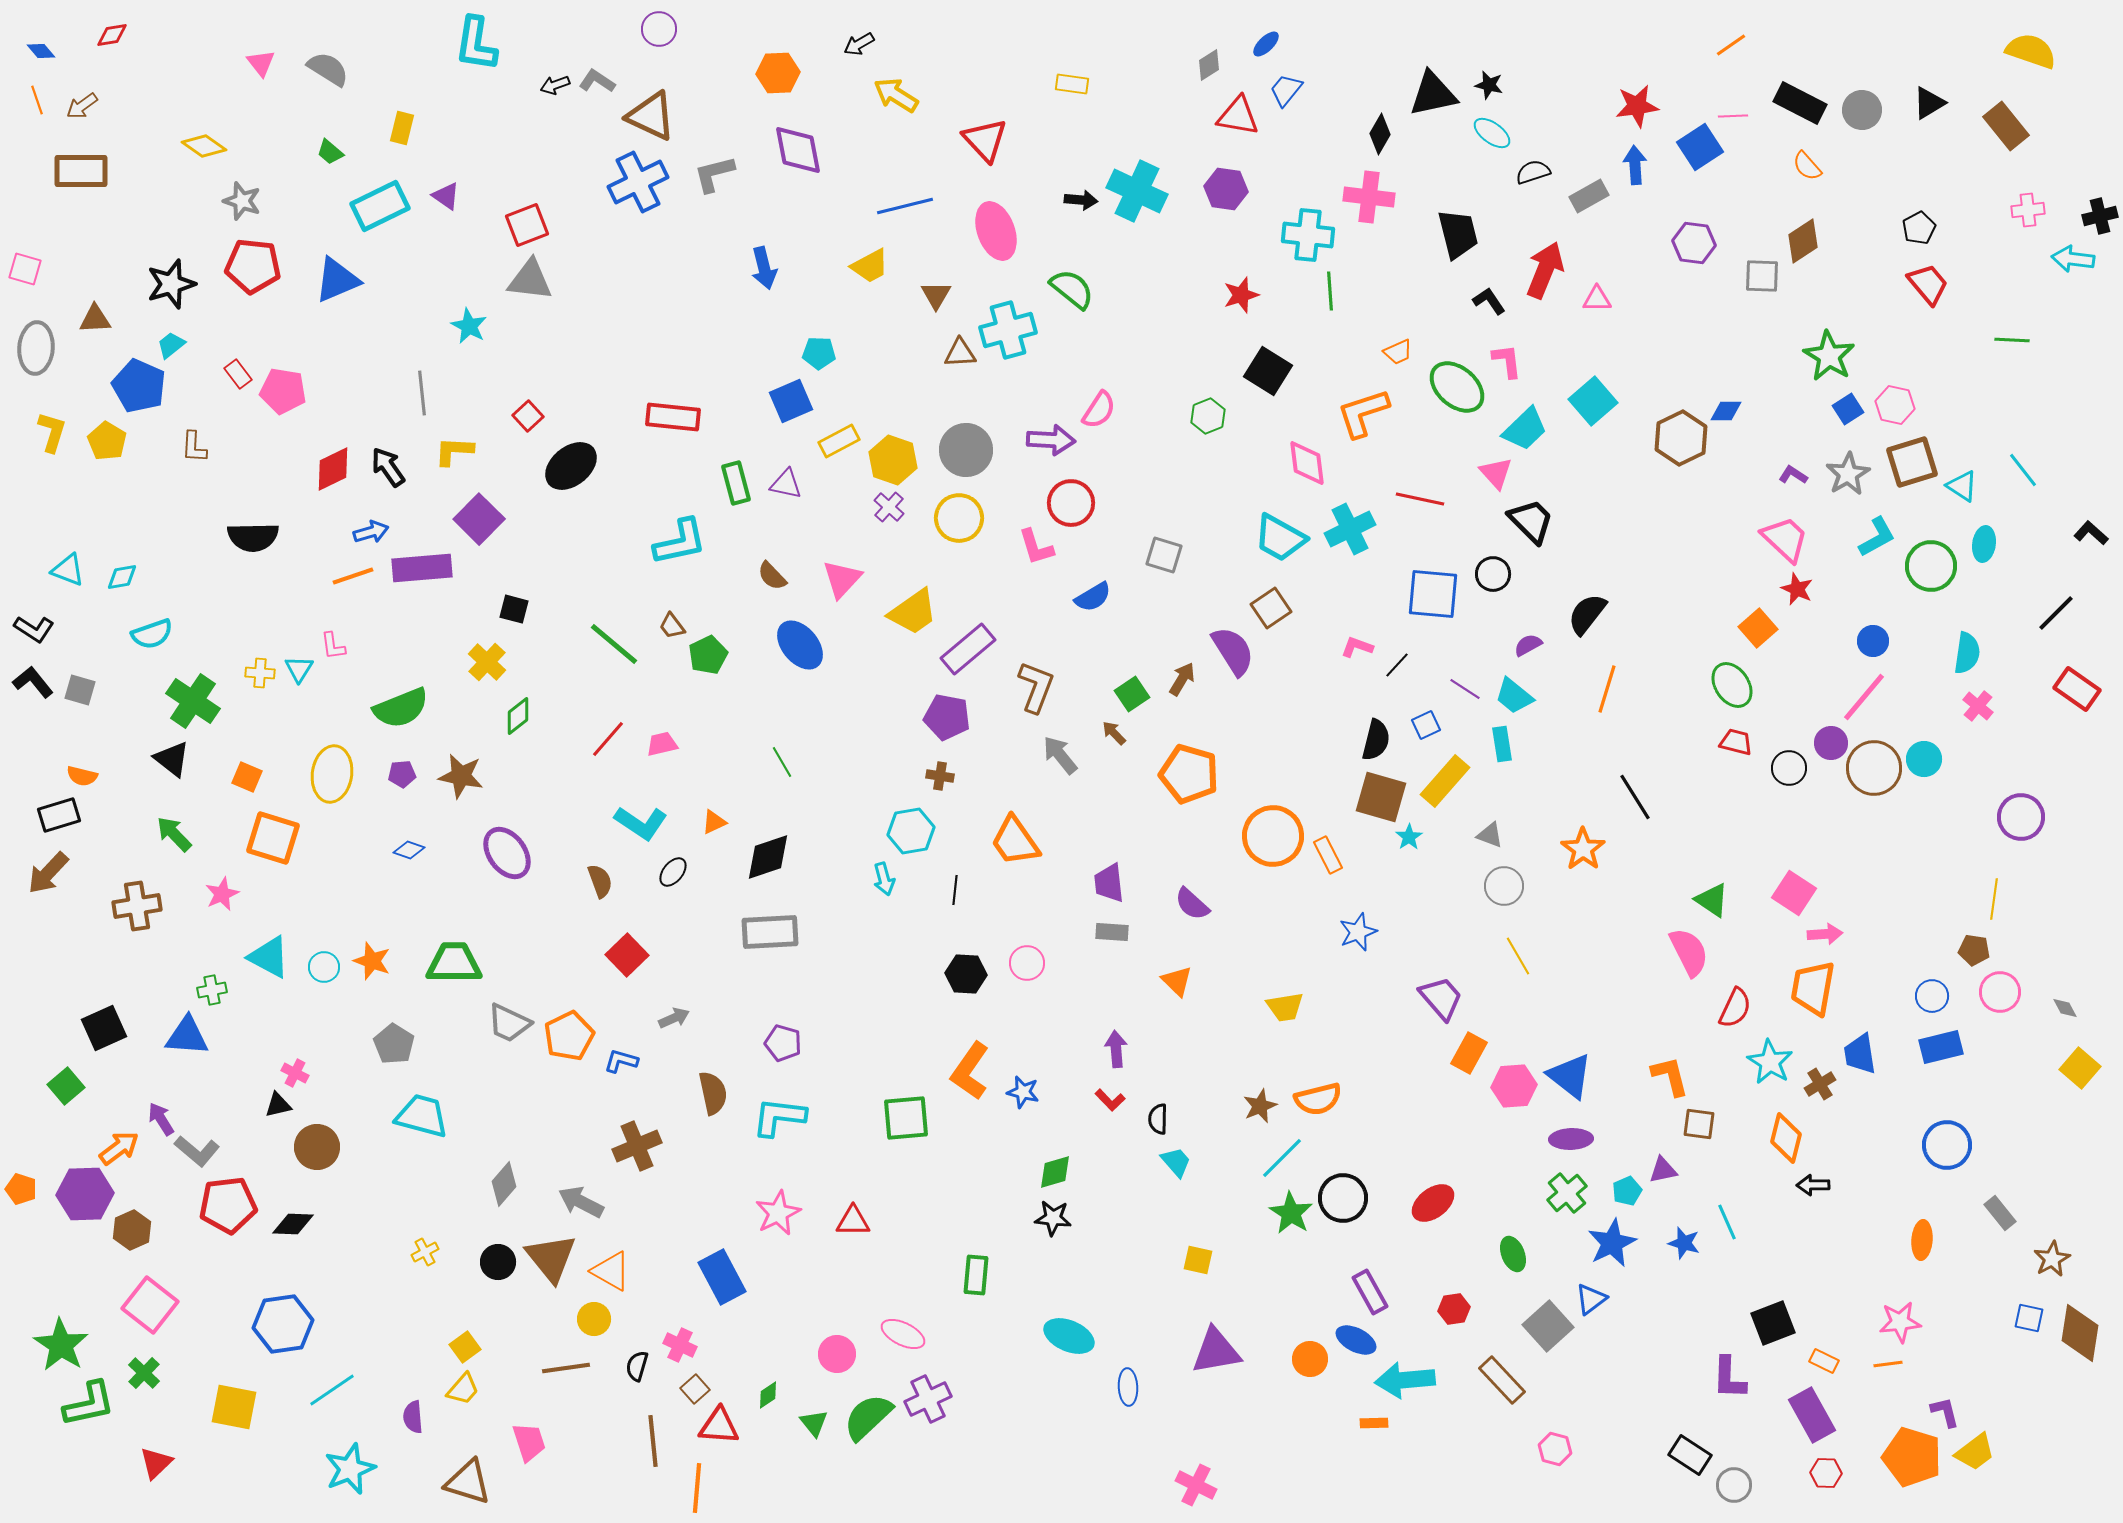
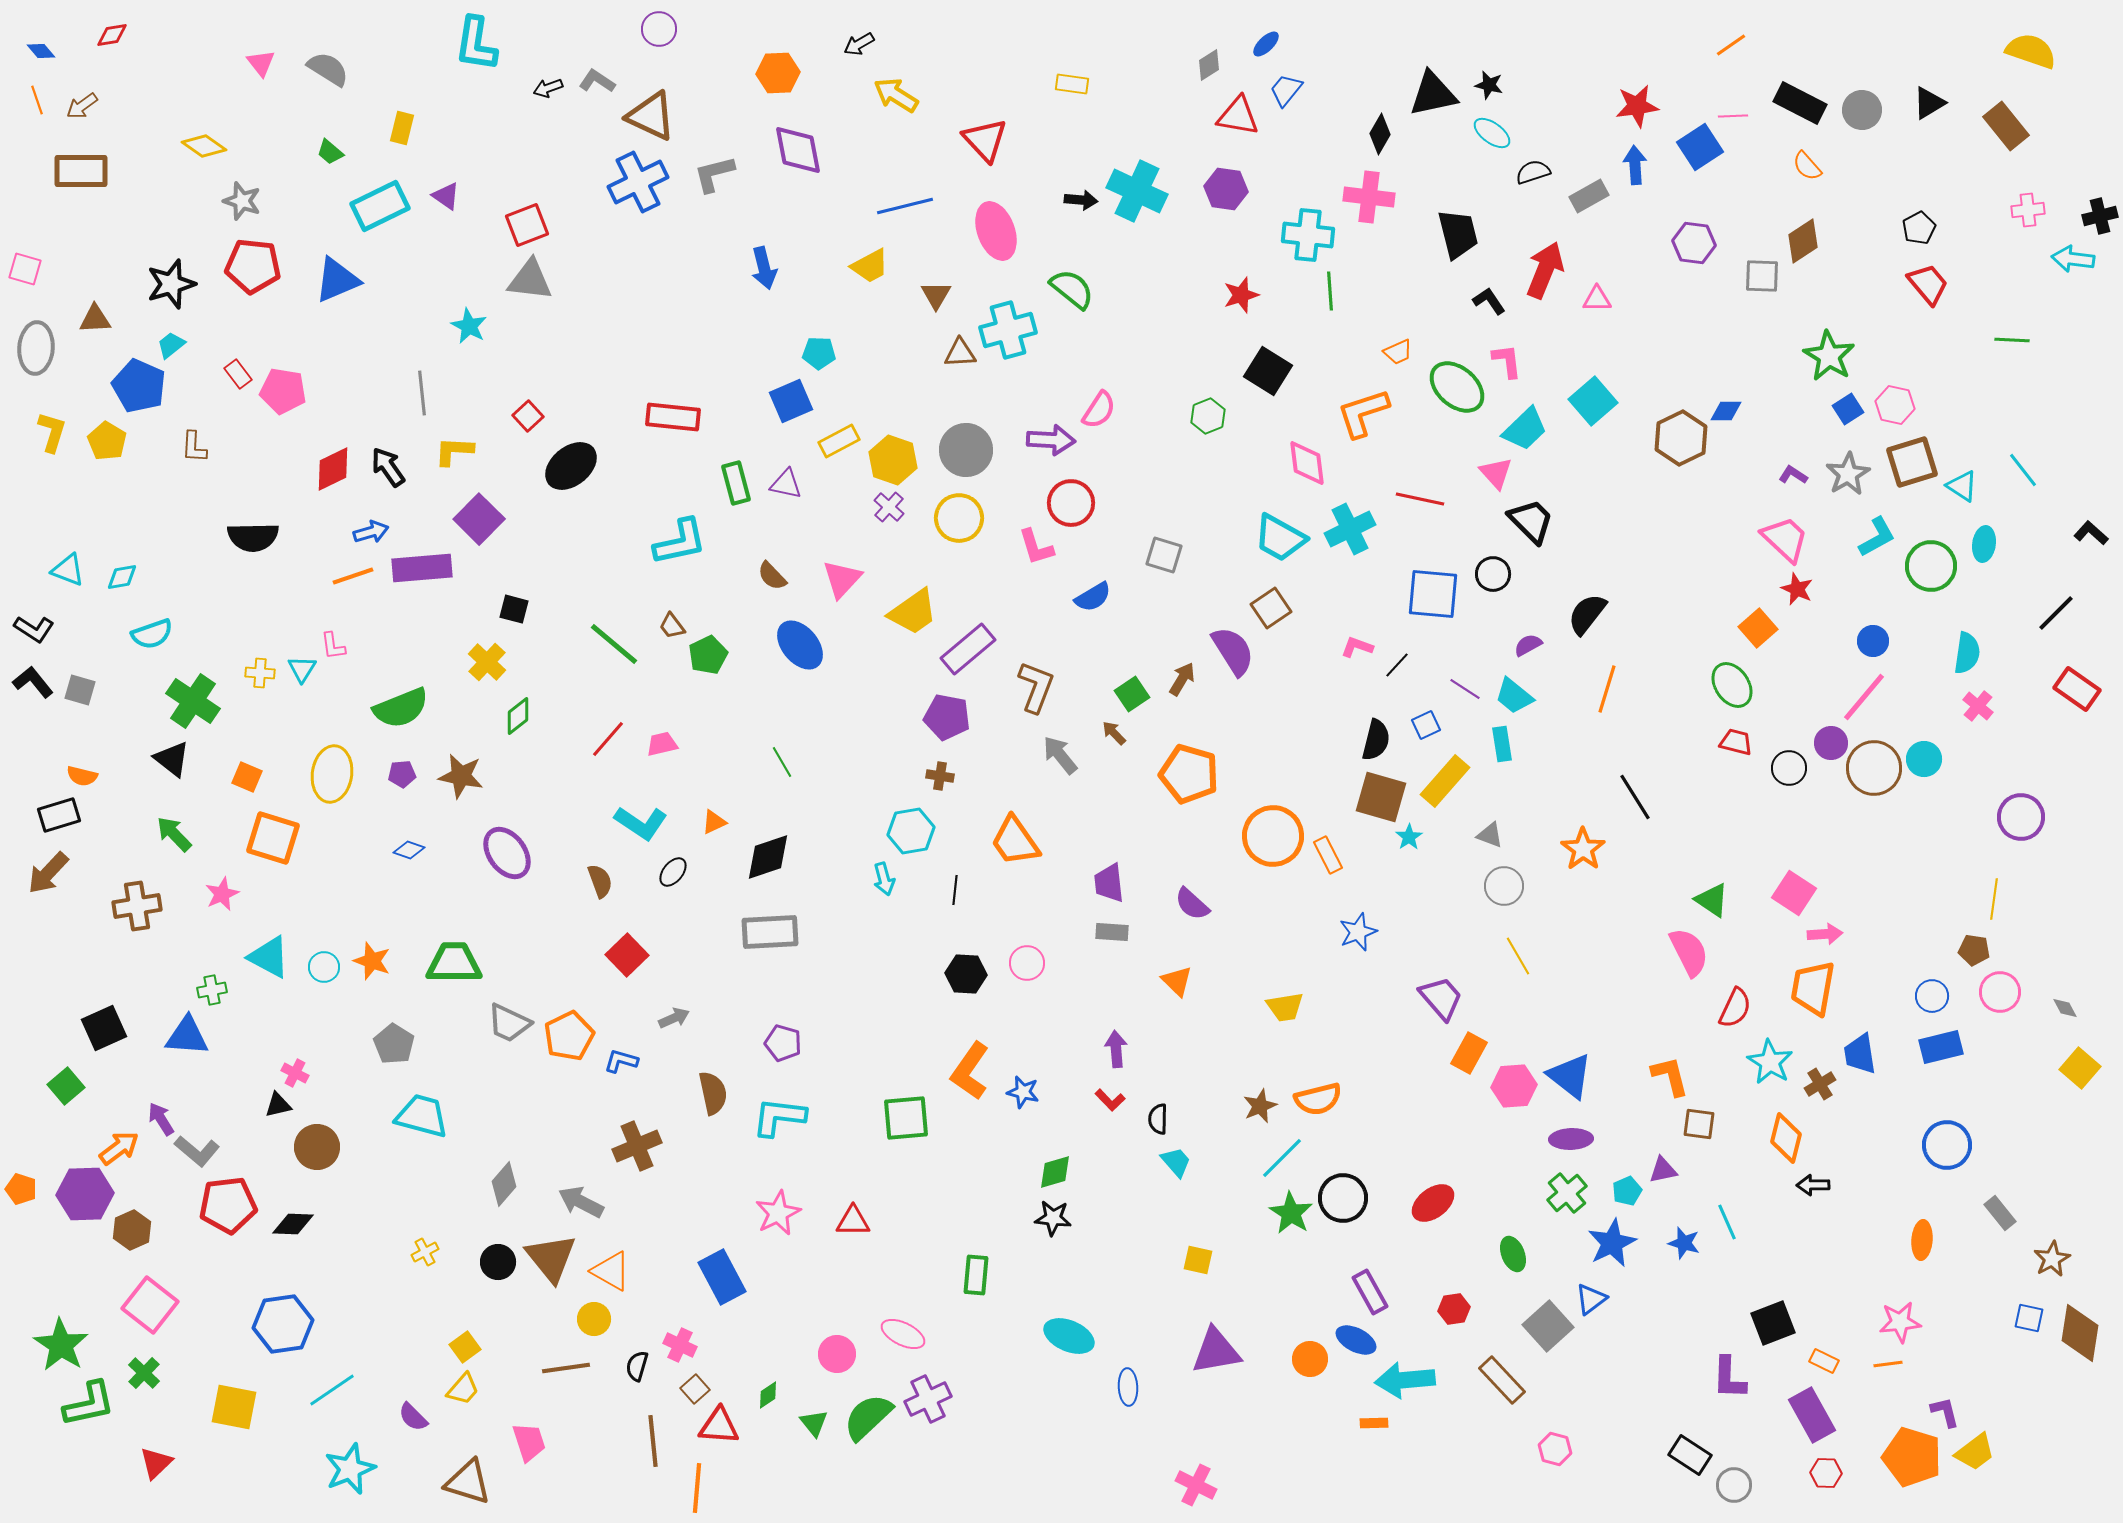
black arrow at (555, 85): moved 7 px left, 3 px down
cyan triangle at (299, 669): moved 3 px right
purple semicircle at (413, 1417): rotated 40 degrees counterclockwise
